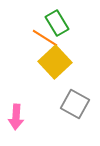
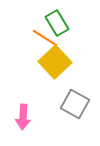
pink arrow: moved 7 px right
